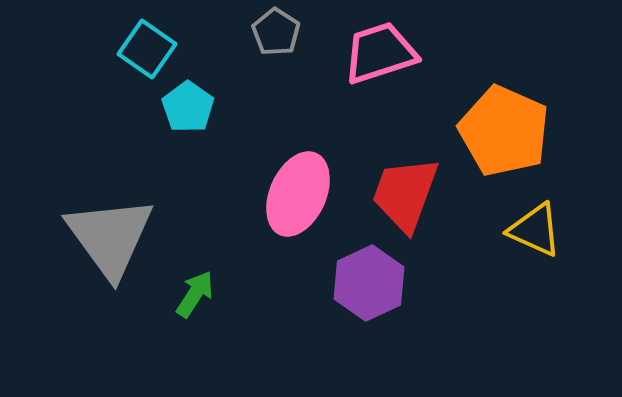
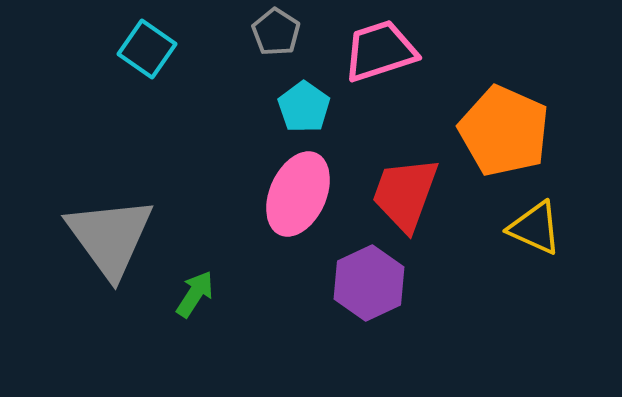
pink trapezoid: moved 2 px up
cyan pentagon: moved 116 px right
yellow triangle: moved 2 px up
